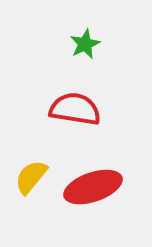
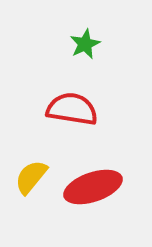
red semicircle: moved 3 px left
